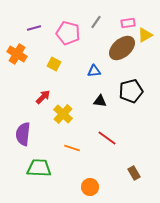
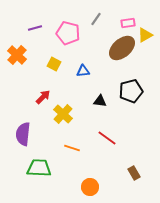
gray line: moved 3 px up
purple line: moved 1 px right
orange cross: moved 1 px down; rotated 12 degrees clockwise
blue triangle: moved 11 px left
